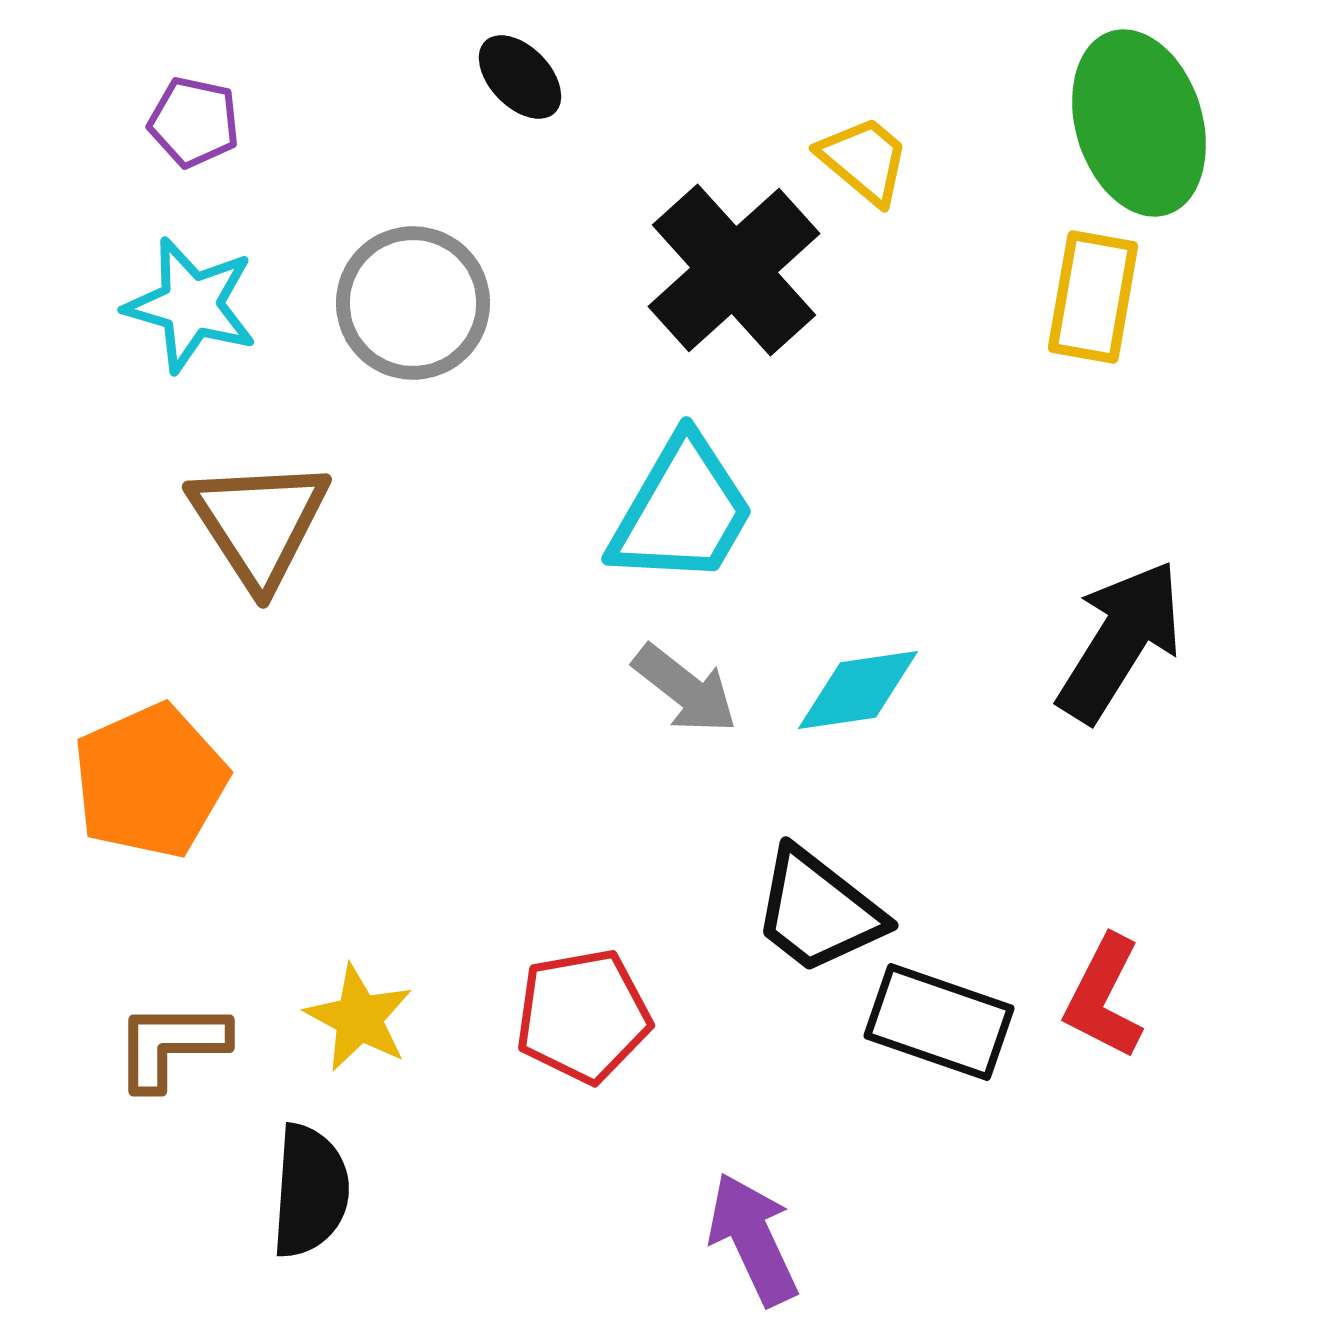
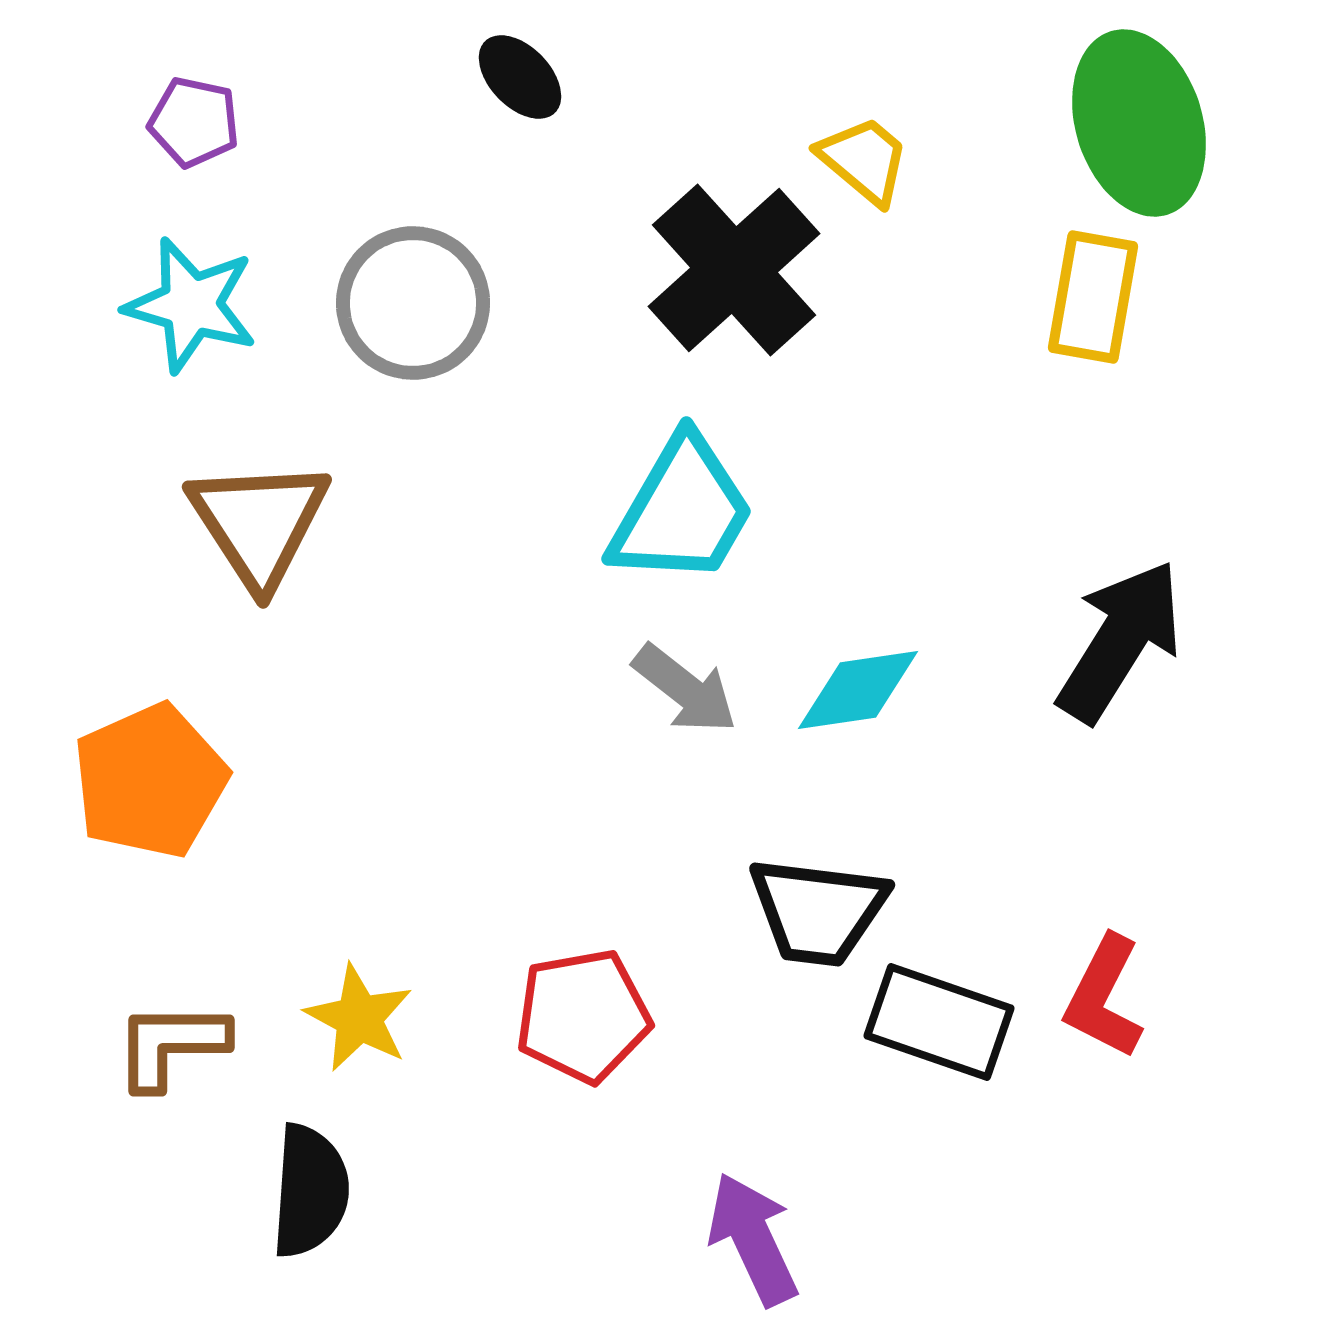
black trapezoid: rotated 31 degrees counterclockwise
